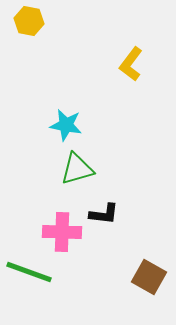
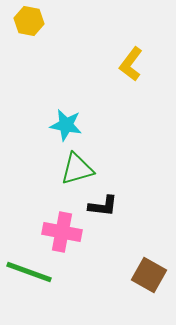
black L-shape: moved 1 px left, 8 px up
pink cross: rotated 9 degrees clockwise
brown square: moved 2 px up
